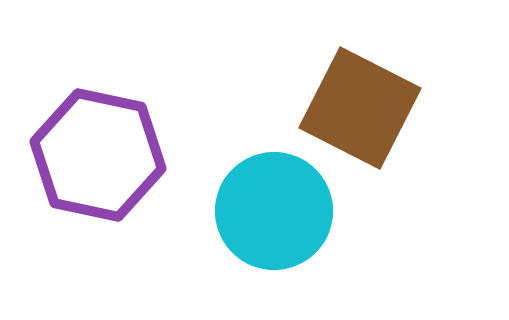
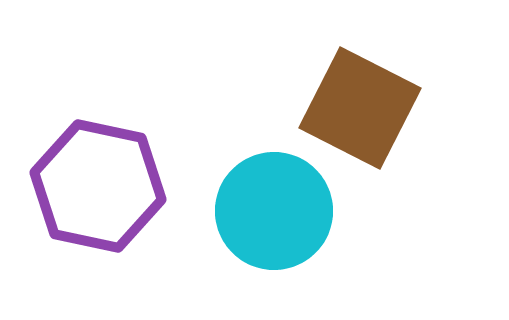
purple hexagon: moved 31 px down
